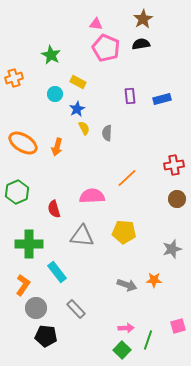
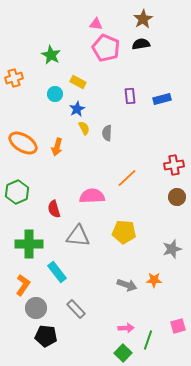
brown circle: moved 2 px up
gray triangle: moved 4 px left
green square: moved 1 px right, 3 px down
